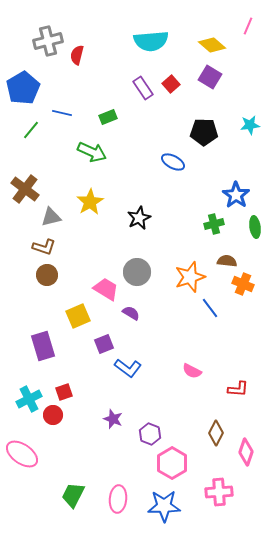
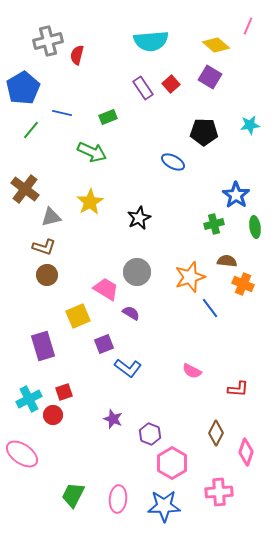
yellow diamond at (212, 45): moved 4 px right
